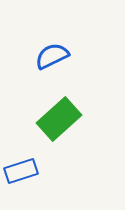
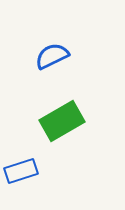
green rectangle: moved 3 px right, 2 px down; rotated 12 degrees clockwise
